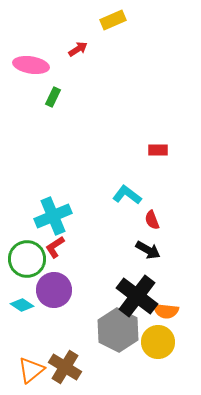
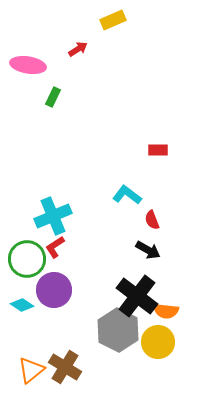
pink ellipse: moved 3 px left
